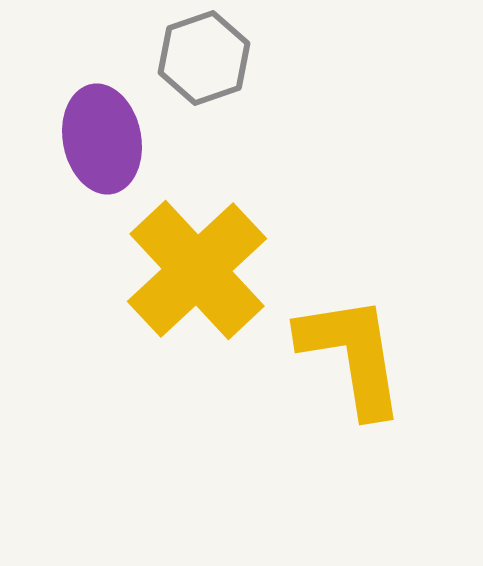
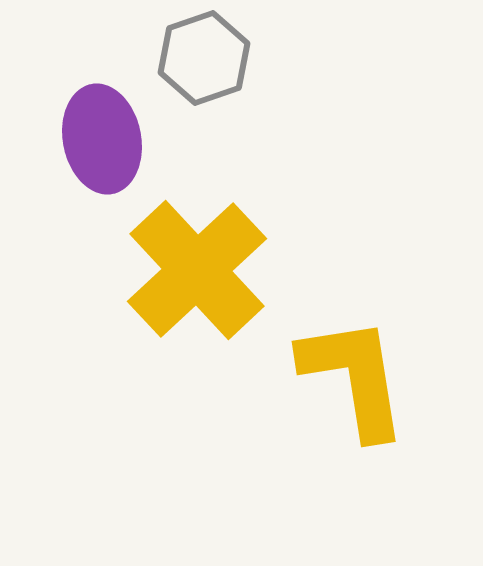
yellow L-shape: moved 2 px right, 22 px down
